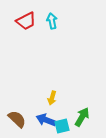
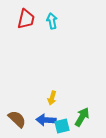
red trapezoid: moved 2 px up; rotated 50 degrees counterclockwise
blue arrow: rotated 18 degrees counterclockwise
